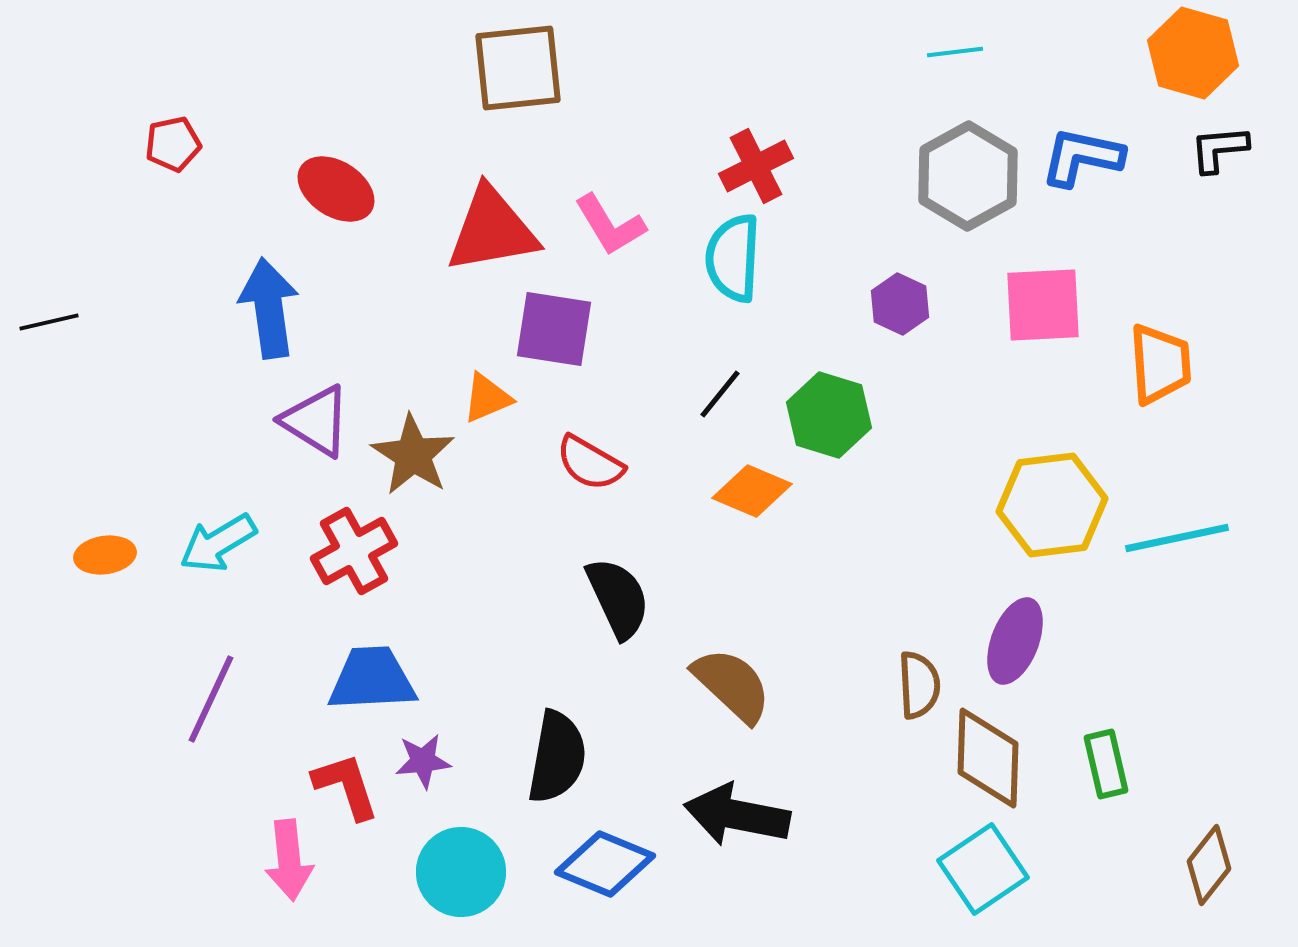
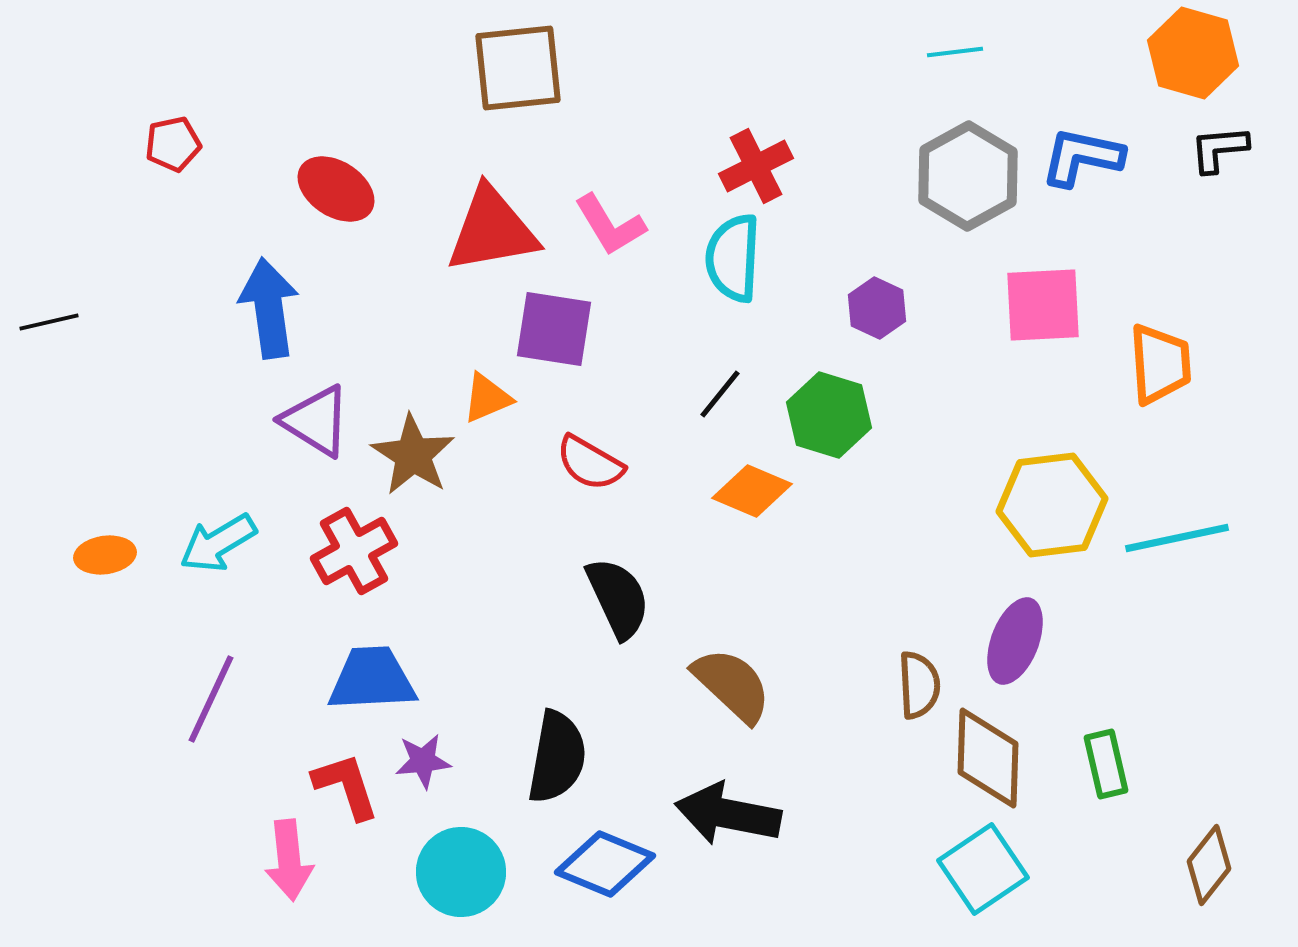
purple hexagon at (900, 304): moved 23 px left, 4 px down
black arrow at (737, 815): moved 9 px left, 1 px up
